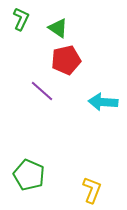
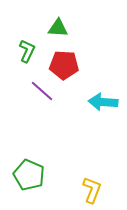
green L-shape: moved 6 px right, 32 px down
green triangle: rotated 30 degrees counterclockwise
red pentagon: moved 2 px left, 5 px down; rotated 16 degrees clockwise
